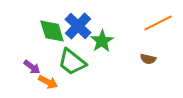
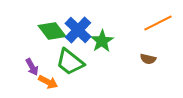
blue cross: moved 4 px down
green diamond: rotated 20 degrees counterclockwise
green trapezoid: moved 2 px left
purple arrow: rotated 24 degrees clockwise
